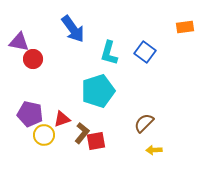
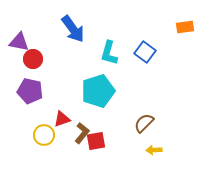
purple pentagon: moved 23 px up
